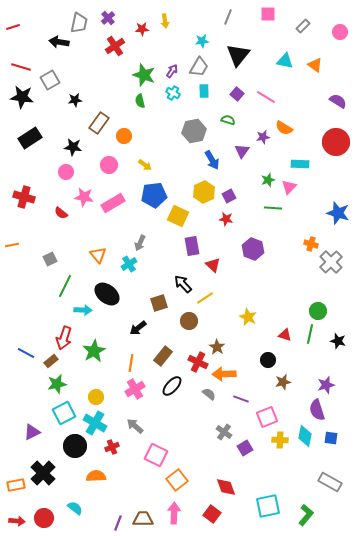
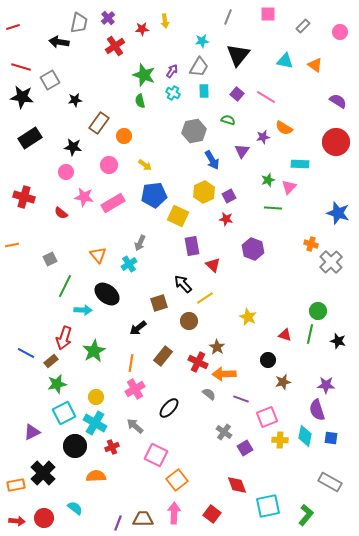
purple star at (326, 385): rotated 18 degrees clockwise
black ellipse at (172, 386): moved 3 px left, 22 px down
red diamond at (226, 487): moved 11 px right, 2 px up
